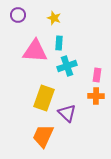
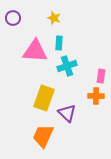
purple circle: moved 5 px left, 3 px down
pink rectangle: moved 4 px right, 1 px down
